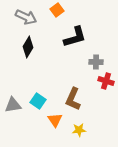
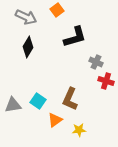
gray cross: rotated 24 degrees clockwise
brown L-shape: moved 3 px left
orange triangle: rotated 28 degrees clockwise
